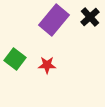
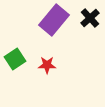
black cross: moved 1 px down
green square: rotated 20 degrees clockwise
